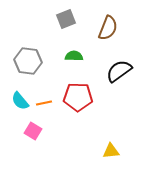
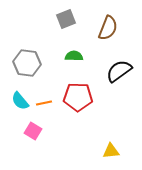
gray hexagon: moved 1 px left, 2 px down
